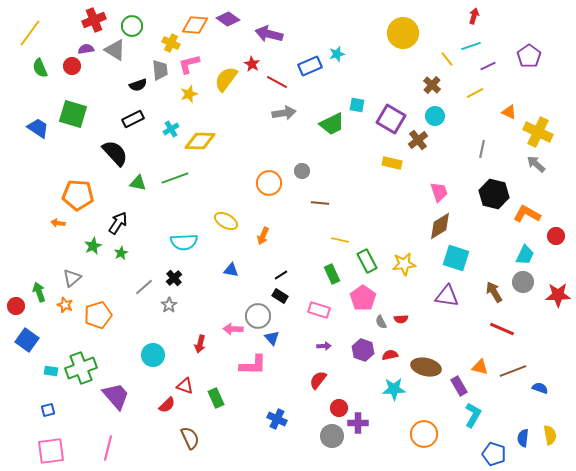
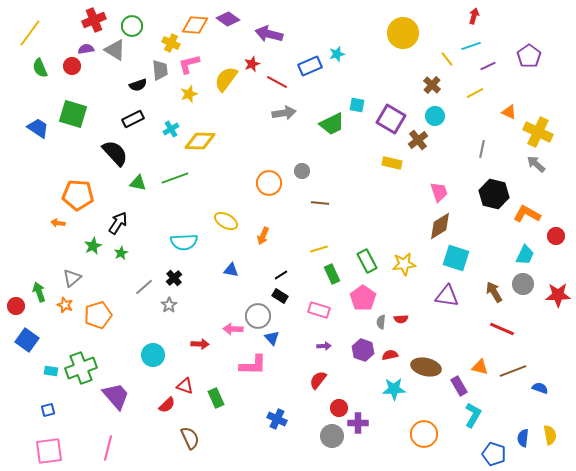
red star at (252, 64): rotated 21 degrees clockwise
yellow line at (340, 240): moved 21 px left, 9 px down; rotated 30 degrees counterclockwise
gray circle at (523, 282): moved 2 px down
gray semicircle at (381, 322): rotated 32 degrees clockwise
red arrow at (200, 344): rotated 102 degrees counterclockwise
pink square at (51, 451): moved 2 px left
